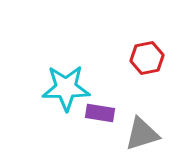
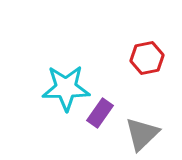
purple rectangle: rotated 64 degrees counterclockwise
gray triangle: rotated 27 degrees counterclockwise
